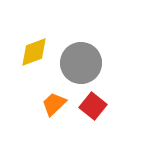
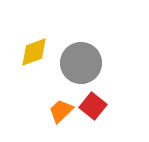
orange trapezoid: moved 7 px right, 7 px down
